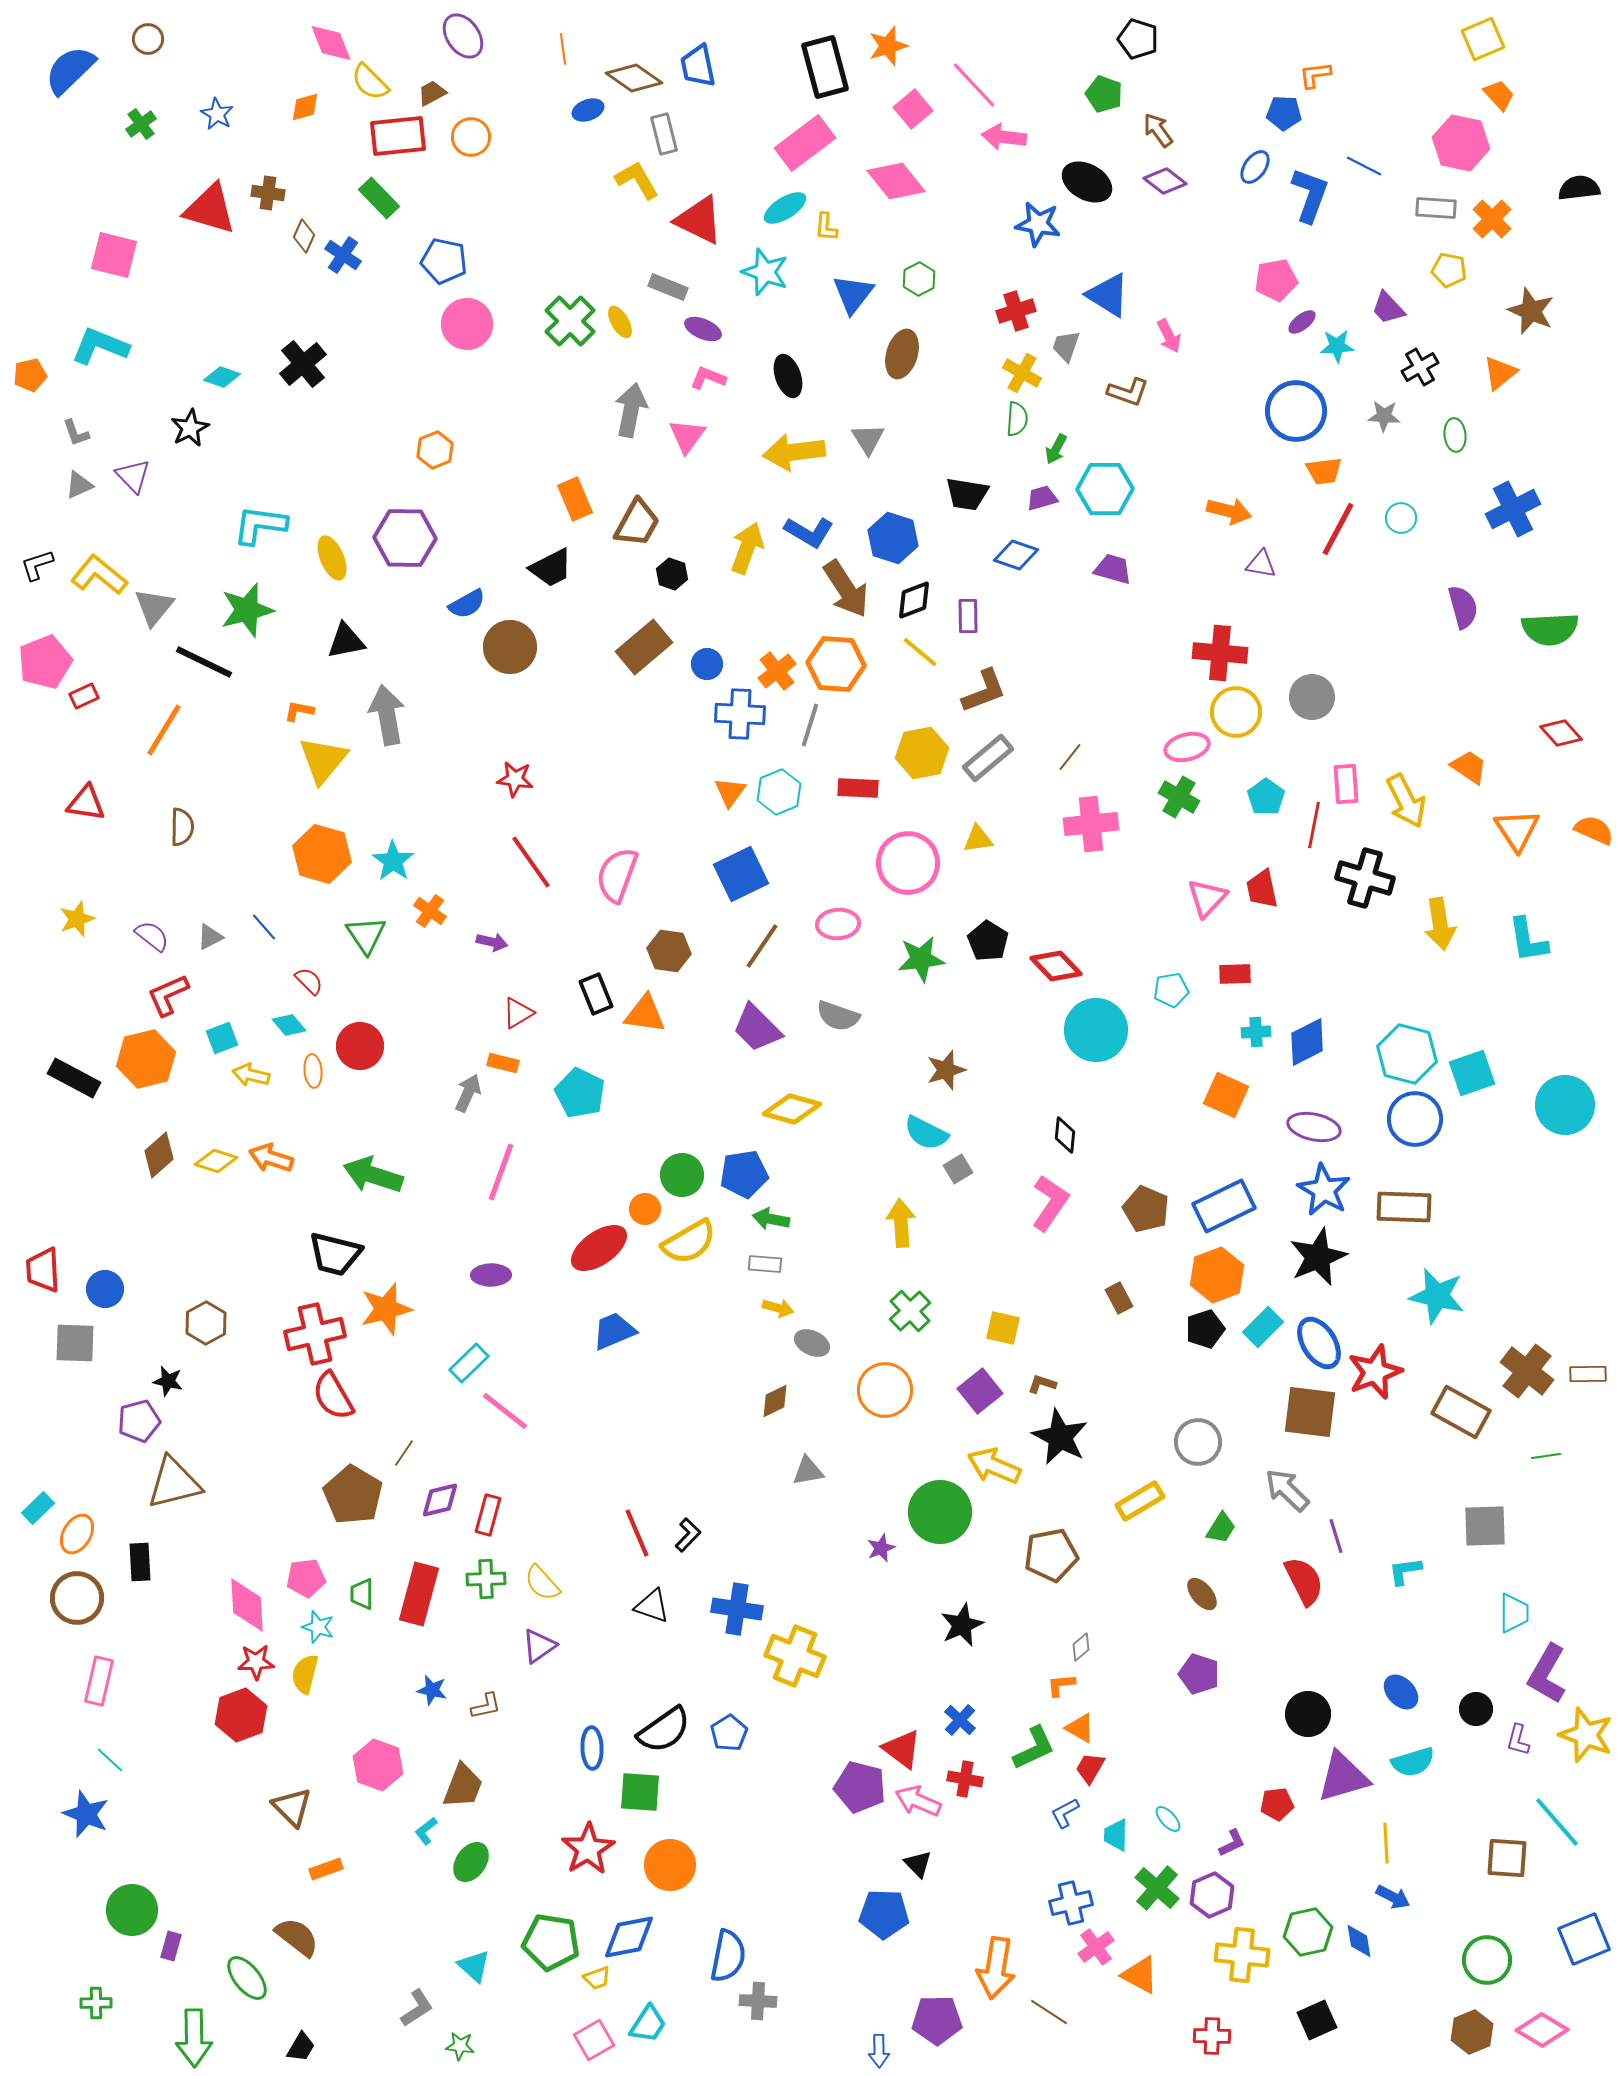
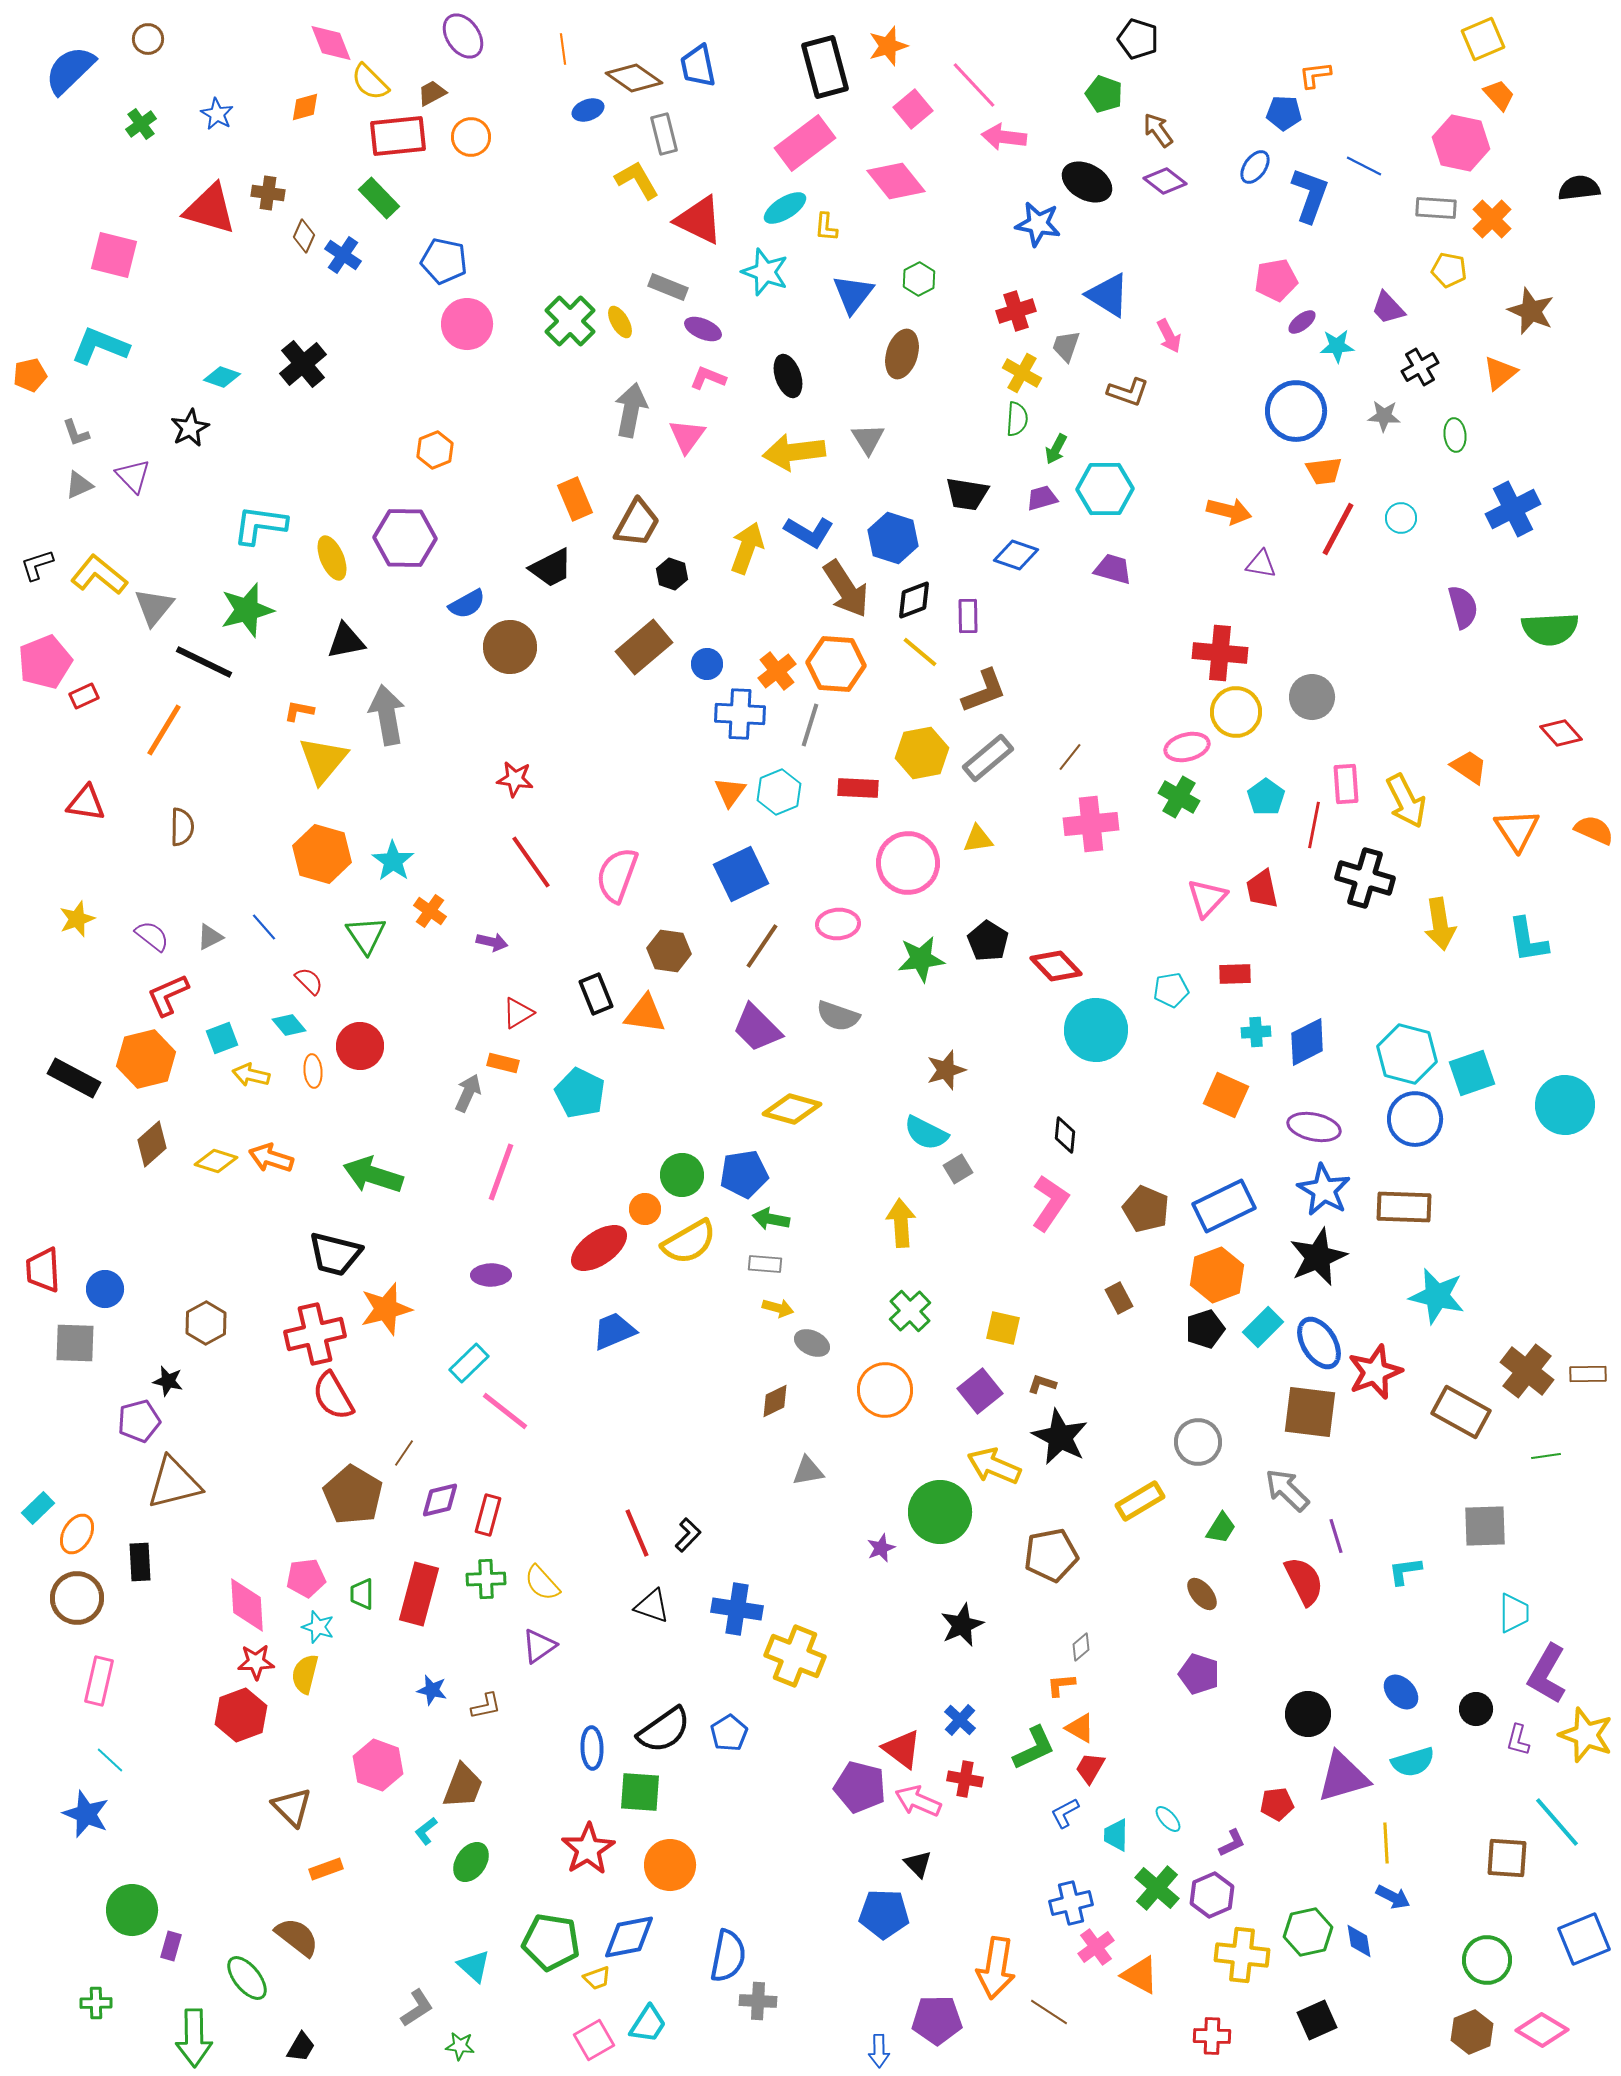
brown diamond at (159, 1155): moved 7 px left, 11 px up
